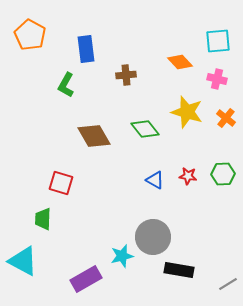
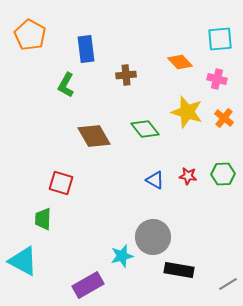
cyan square: moved 2 px right, 2 px up
orange cross: moved 2 px left
purple rectangle: moved 2 px right, 6 px down
